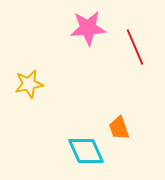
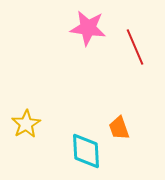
pink star: rotated 12 degrees clockwise
yellow star: moved 3 px left, 40 px down; rotated 20 degrees counterclockwise
cyan diamond: rotated 21 degrees clockwise
